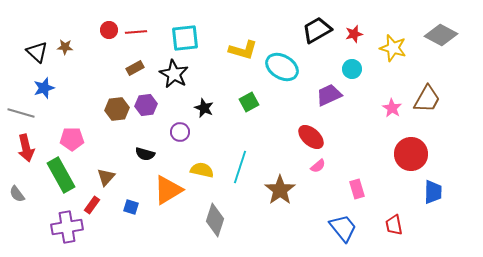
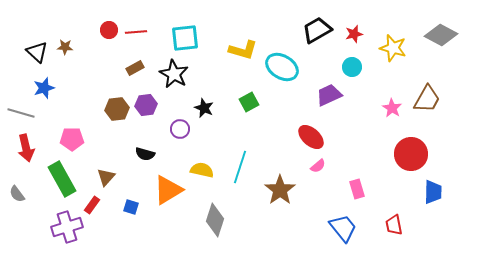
cyan circle at (352, 69): moved 2 px up
purple circle at (180, 132): moved 3 px up
green rectangle at (61, 175): moved 1 px right, 4 px down
purple cross at (67, 227): rotated 8 degrees counterclockwise
